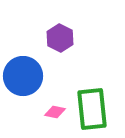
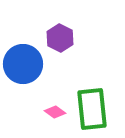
blue circle: moved 12 px up
pink diamond: rotated 25 degrees clockwise
